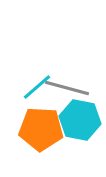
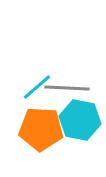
gray line: rotated 12 degrees counterclockwise
